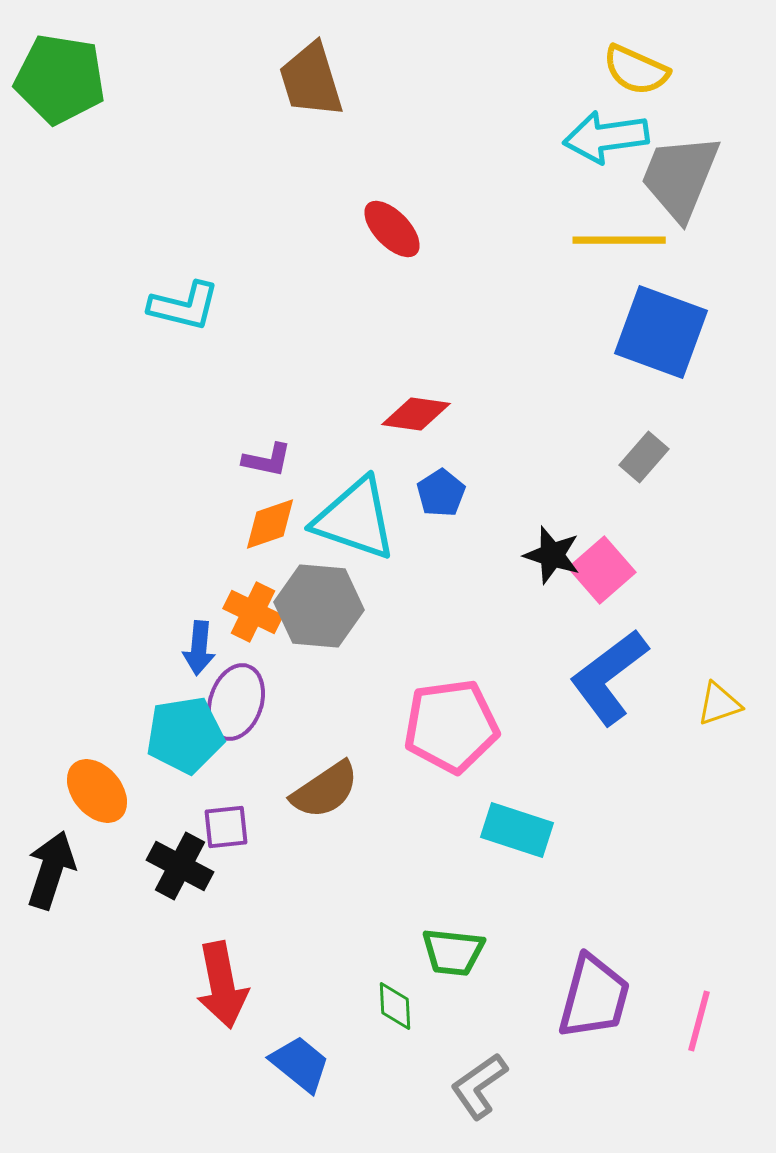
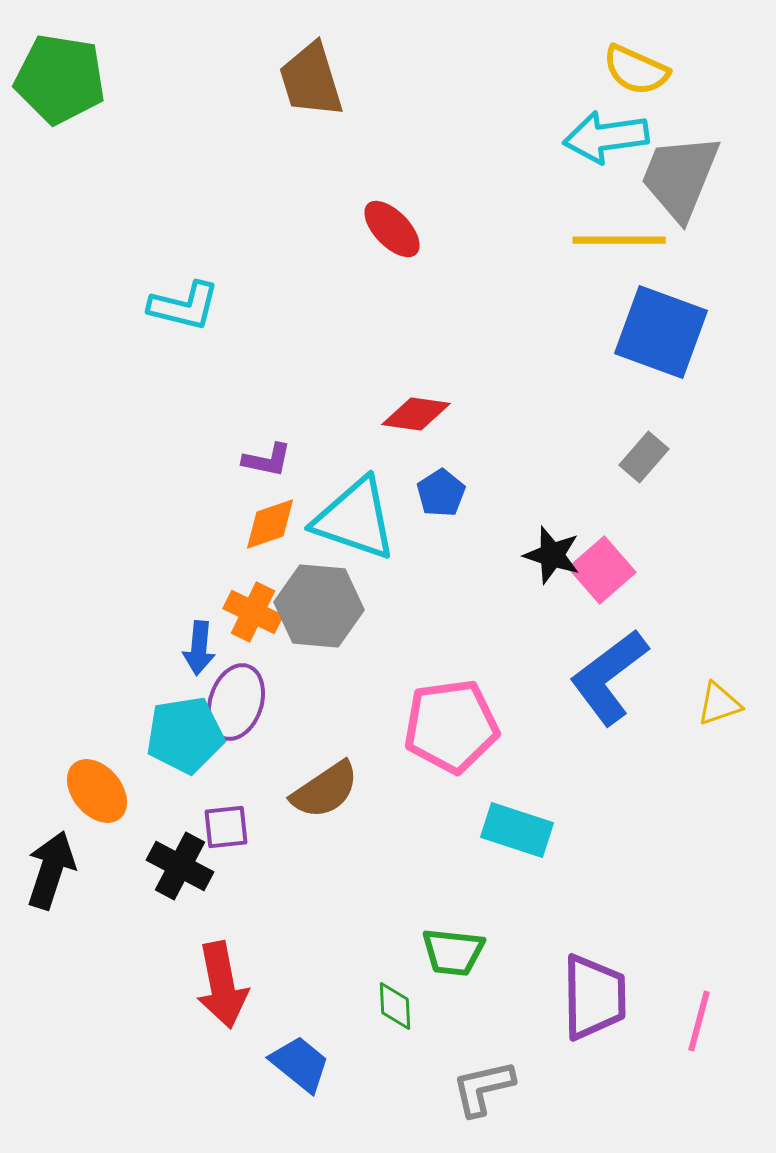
purple trapezoid: rotated 16 degrees counterclockwise
gray L-shape: moved 4 px right, 2 px down; rotated 22 degrees clockwise
